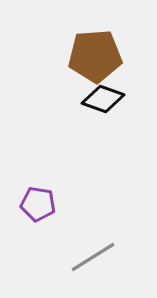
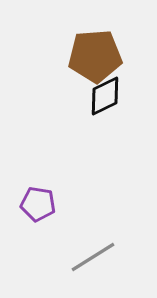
black diamond: moved 2 px right, 3 px up; rotated 45 degrees counterclockwise
